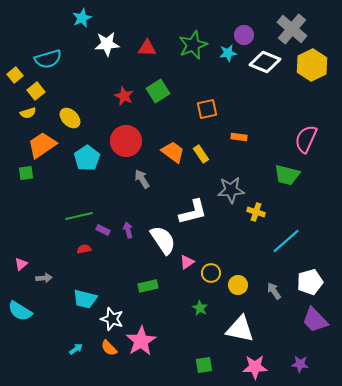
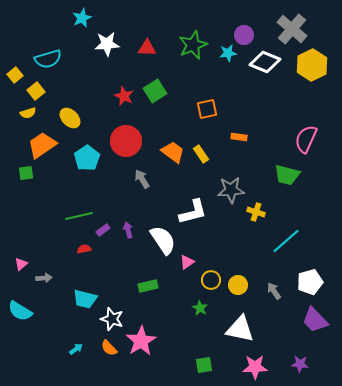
green square at (158, 91): moved 3 px left
purple rectangle at (103, 230): rotated 64 degrees counterclockwise
yellow circle at (211, 273): moved 7 px down
